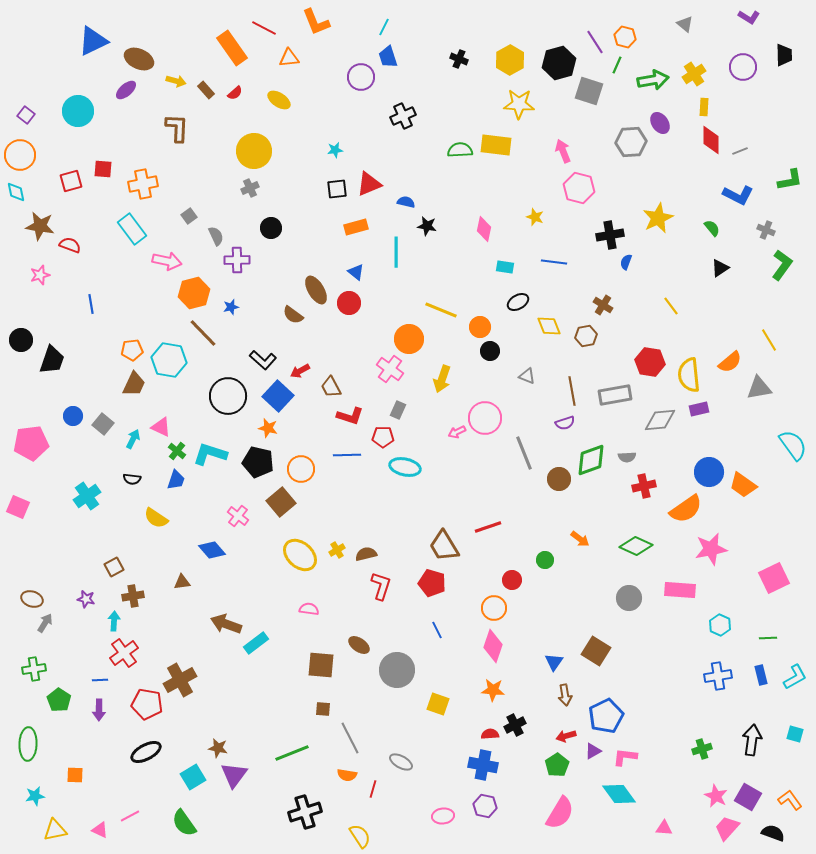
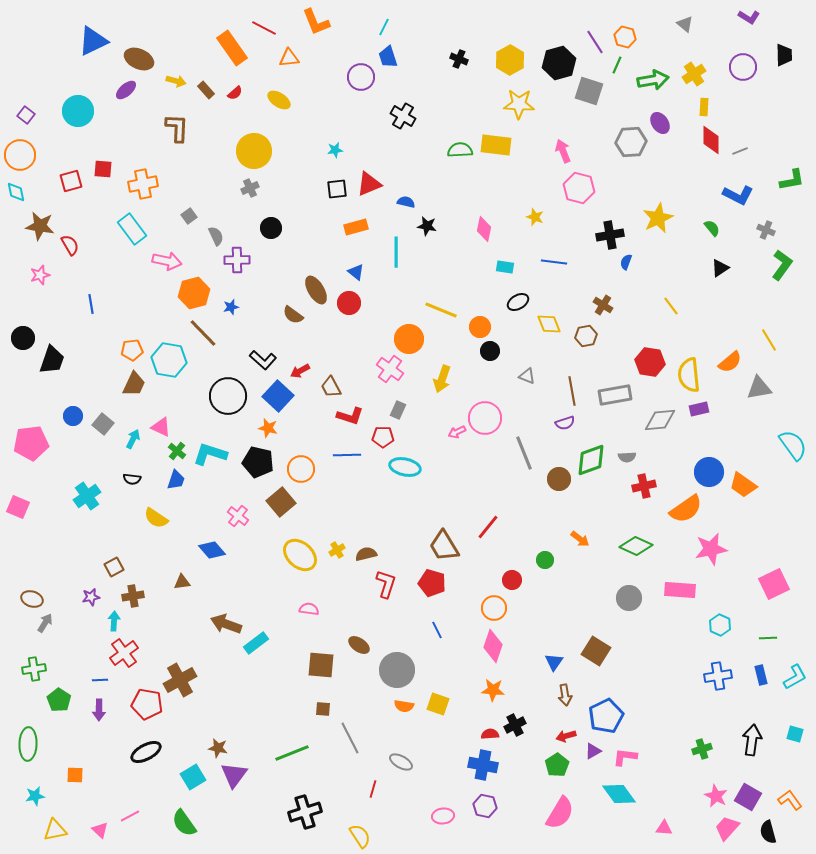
black cross at (403, 116): rotated 35 degrees counterclockwise
green L-shape at (790, 180): moved 2 px right
red semicircle at (70, 245): rotated 40 degrees clockwise
yellow diamond at (549, 326): moved 2 px up
black circle at (21, 340): moved 2 px right, 2 px up
red line at (488, 527): rotated 32 degrees counterclockwise
pink square at (774, 578): moved 6 px down
red L-shape at (381, 586): moved 5 px right, 2 px up
purple star at (86, 599): moved 5 px right, 2 px up; rotated 24 degrees counterclockwise
orange semicircle at (347, 775): moved 57 px right, 69 px up
pink triangle at (100, 830): rotated 18 degrees clockwise
black semicircle at (773, 833): moved 5 px left, 1 px up; rotated 125 degrees counterclockwise
